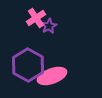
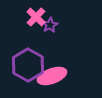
pink cross: moved 1 px up; rotated 12 degrees counterclockwise
purple star: moved 1 px right, 1 px up
